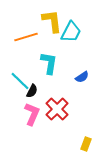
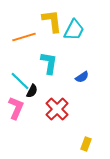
cyan trapezoid: moved 3 px right, 2 px up
orange line: moved 2 px left
pink L-shape: moved 16 px left, 6 px up
